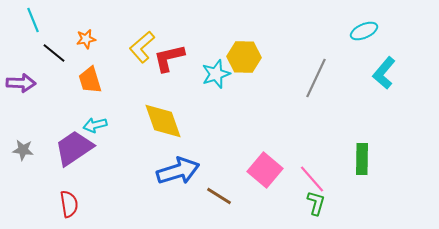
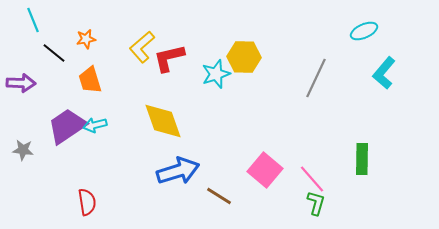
purple trapezoid: moved 7 px left, 22 px up
red semicircle: moved 18 px right, 2 px up
